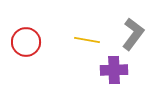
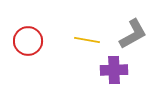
gray L-shape: rotated 24 degrees clockwise
red circle: moved 2 px right, 1 px up
